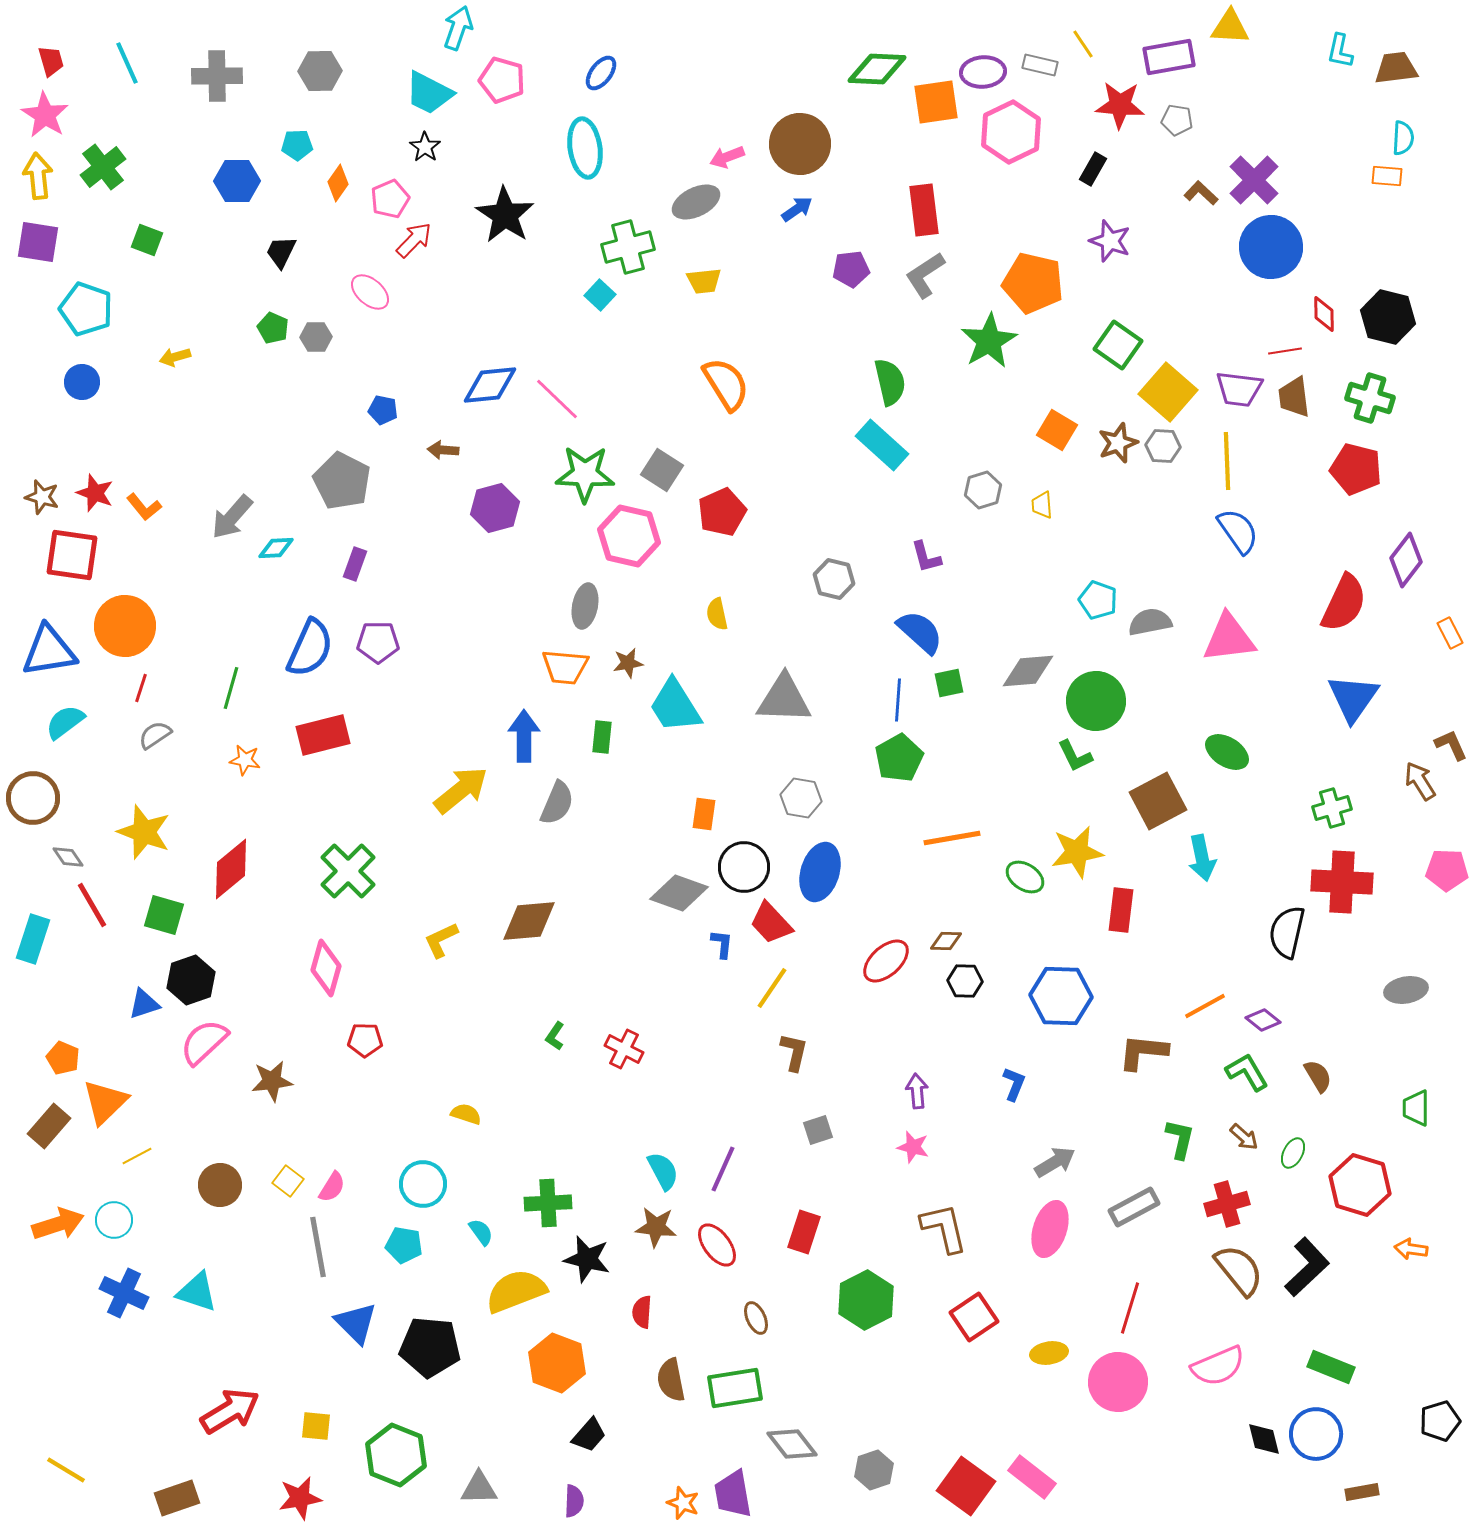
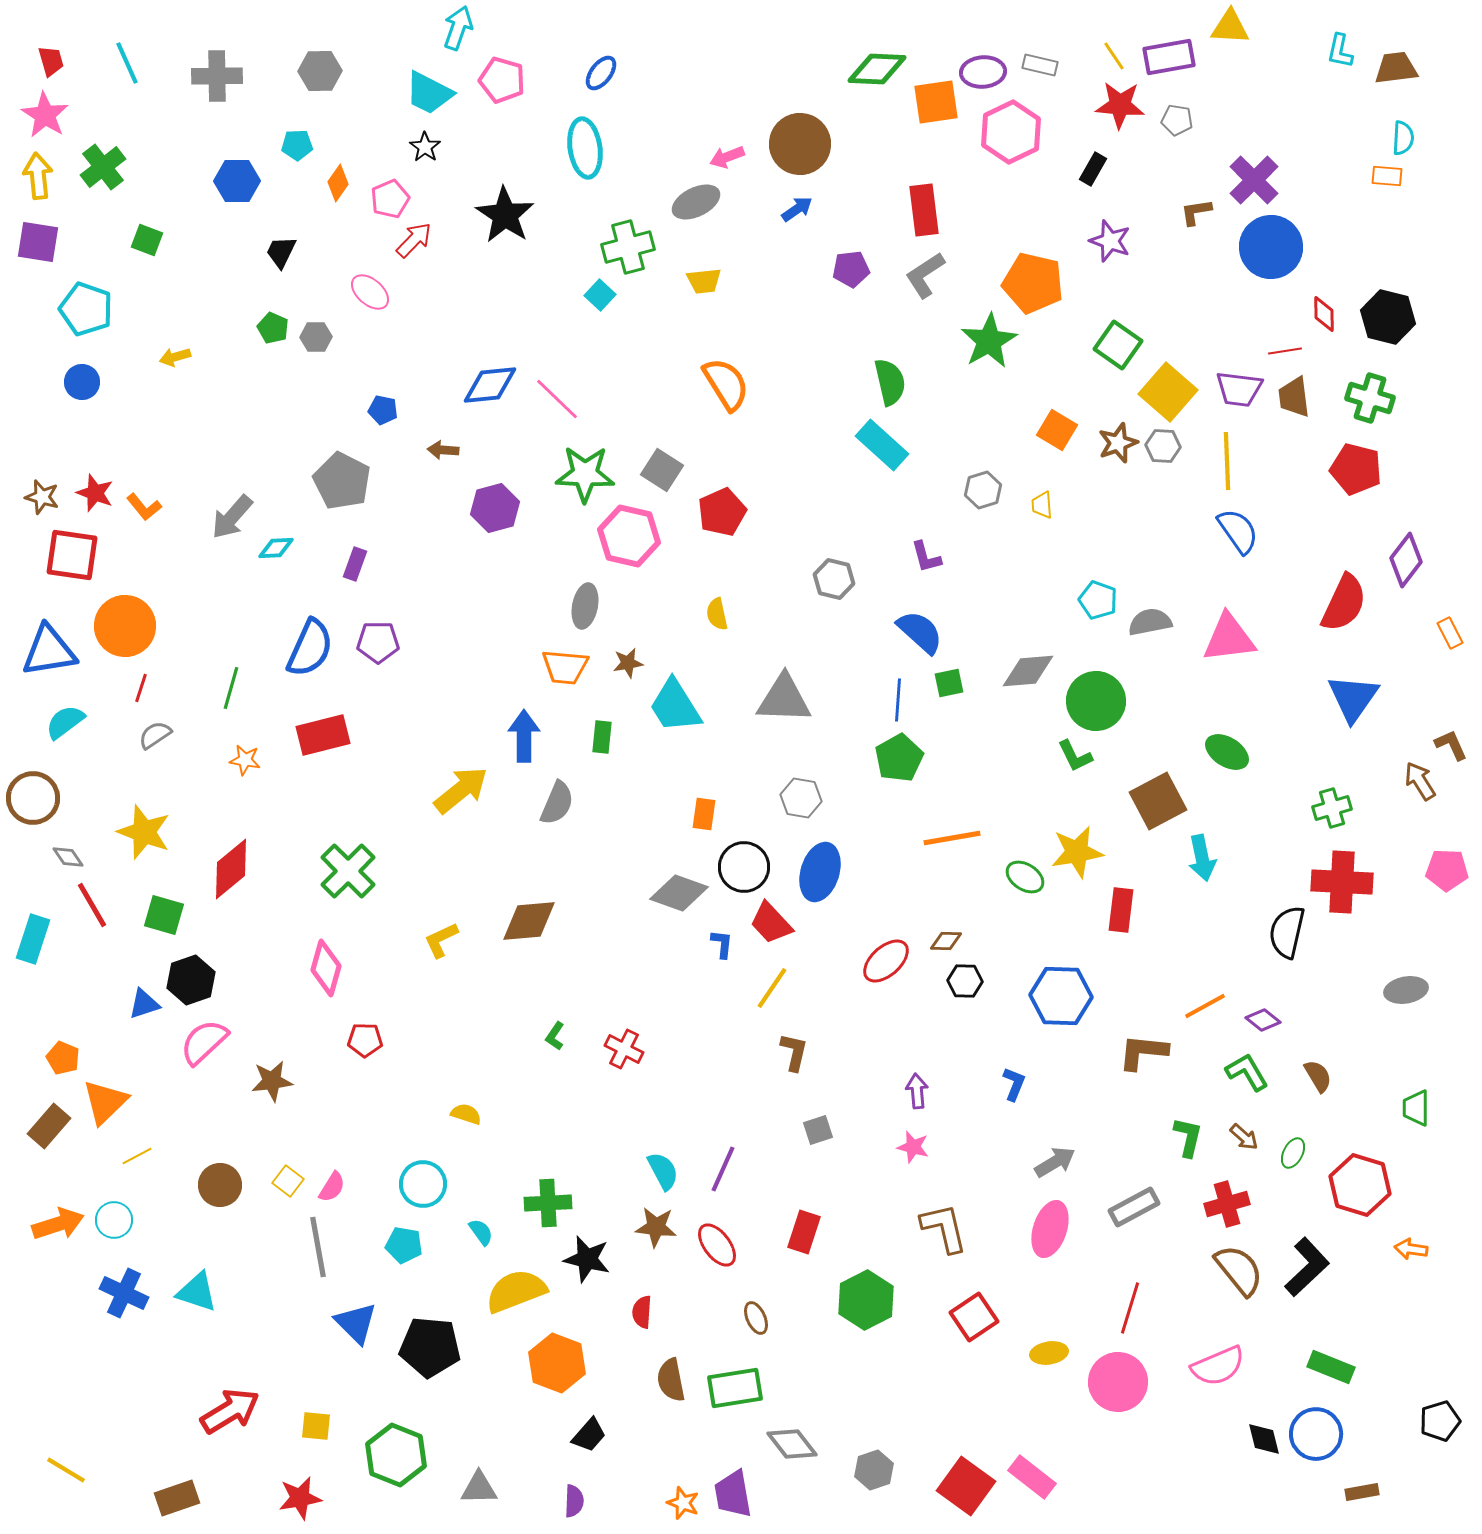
yellow line at (1083, 44): moved 31 px right, 12 px down
brown L-shape at (1201, 193): moved 5 px left, 19 px down; rotated 52 degrees counterclockwise
green L-shape at (1180, 1139): moved 8 px right, 2 px up
